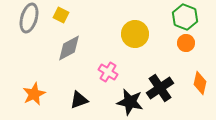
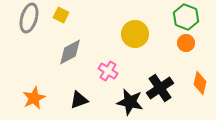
green hexagon: moved 1 px right
gray diamond: moved 1 px right, 4 px down
pink cross: moved 1 px up
orange star: moved 4 px down
